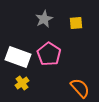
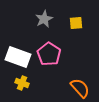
yellow cross: rotated 32 degrees counterclockwise
